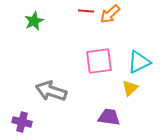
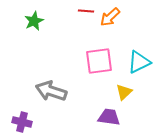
orange arrow: moved 3 px down
yellow triangle: moved 6 px left, 4 px down
